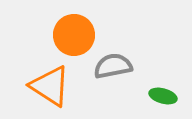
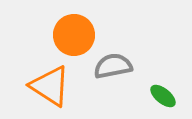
green ellipse: rotated 24 degrees clockwise
